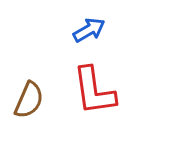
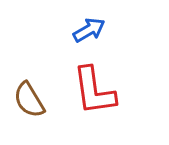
brown semicircle: rotated 126 degrees clockwise
